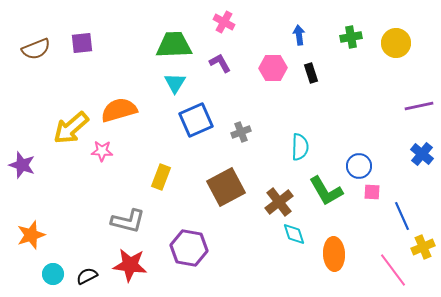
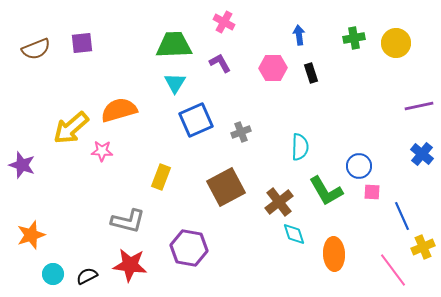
green cross: moved 3 px right, 1 px down
